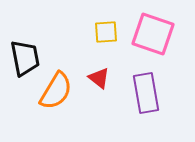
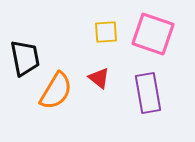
purple rectangle: moved 2 px right
